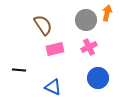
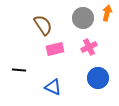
gray circle: moved 3 px left, 2 px up
